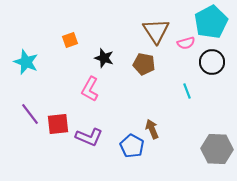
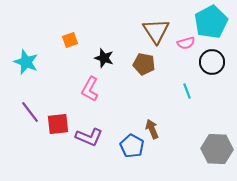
purple line: moved 2 px up
